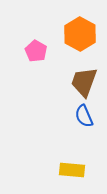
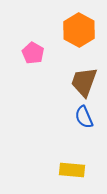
orange hexagon: moved 1 px left, 4 px up
pink pentagon: moved 3 px left, 2 px down
blue semicircle: moved 1 px down
